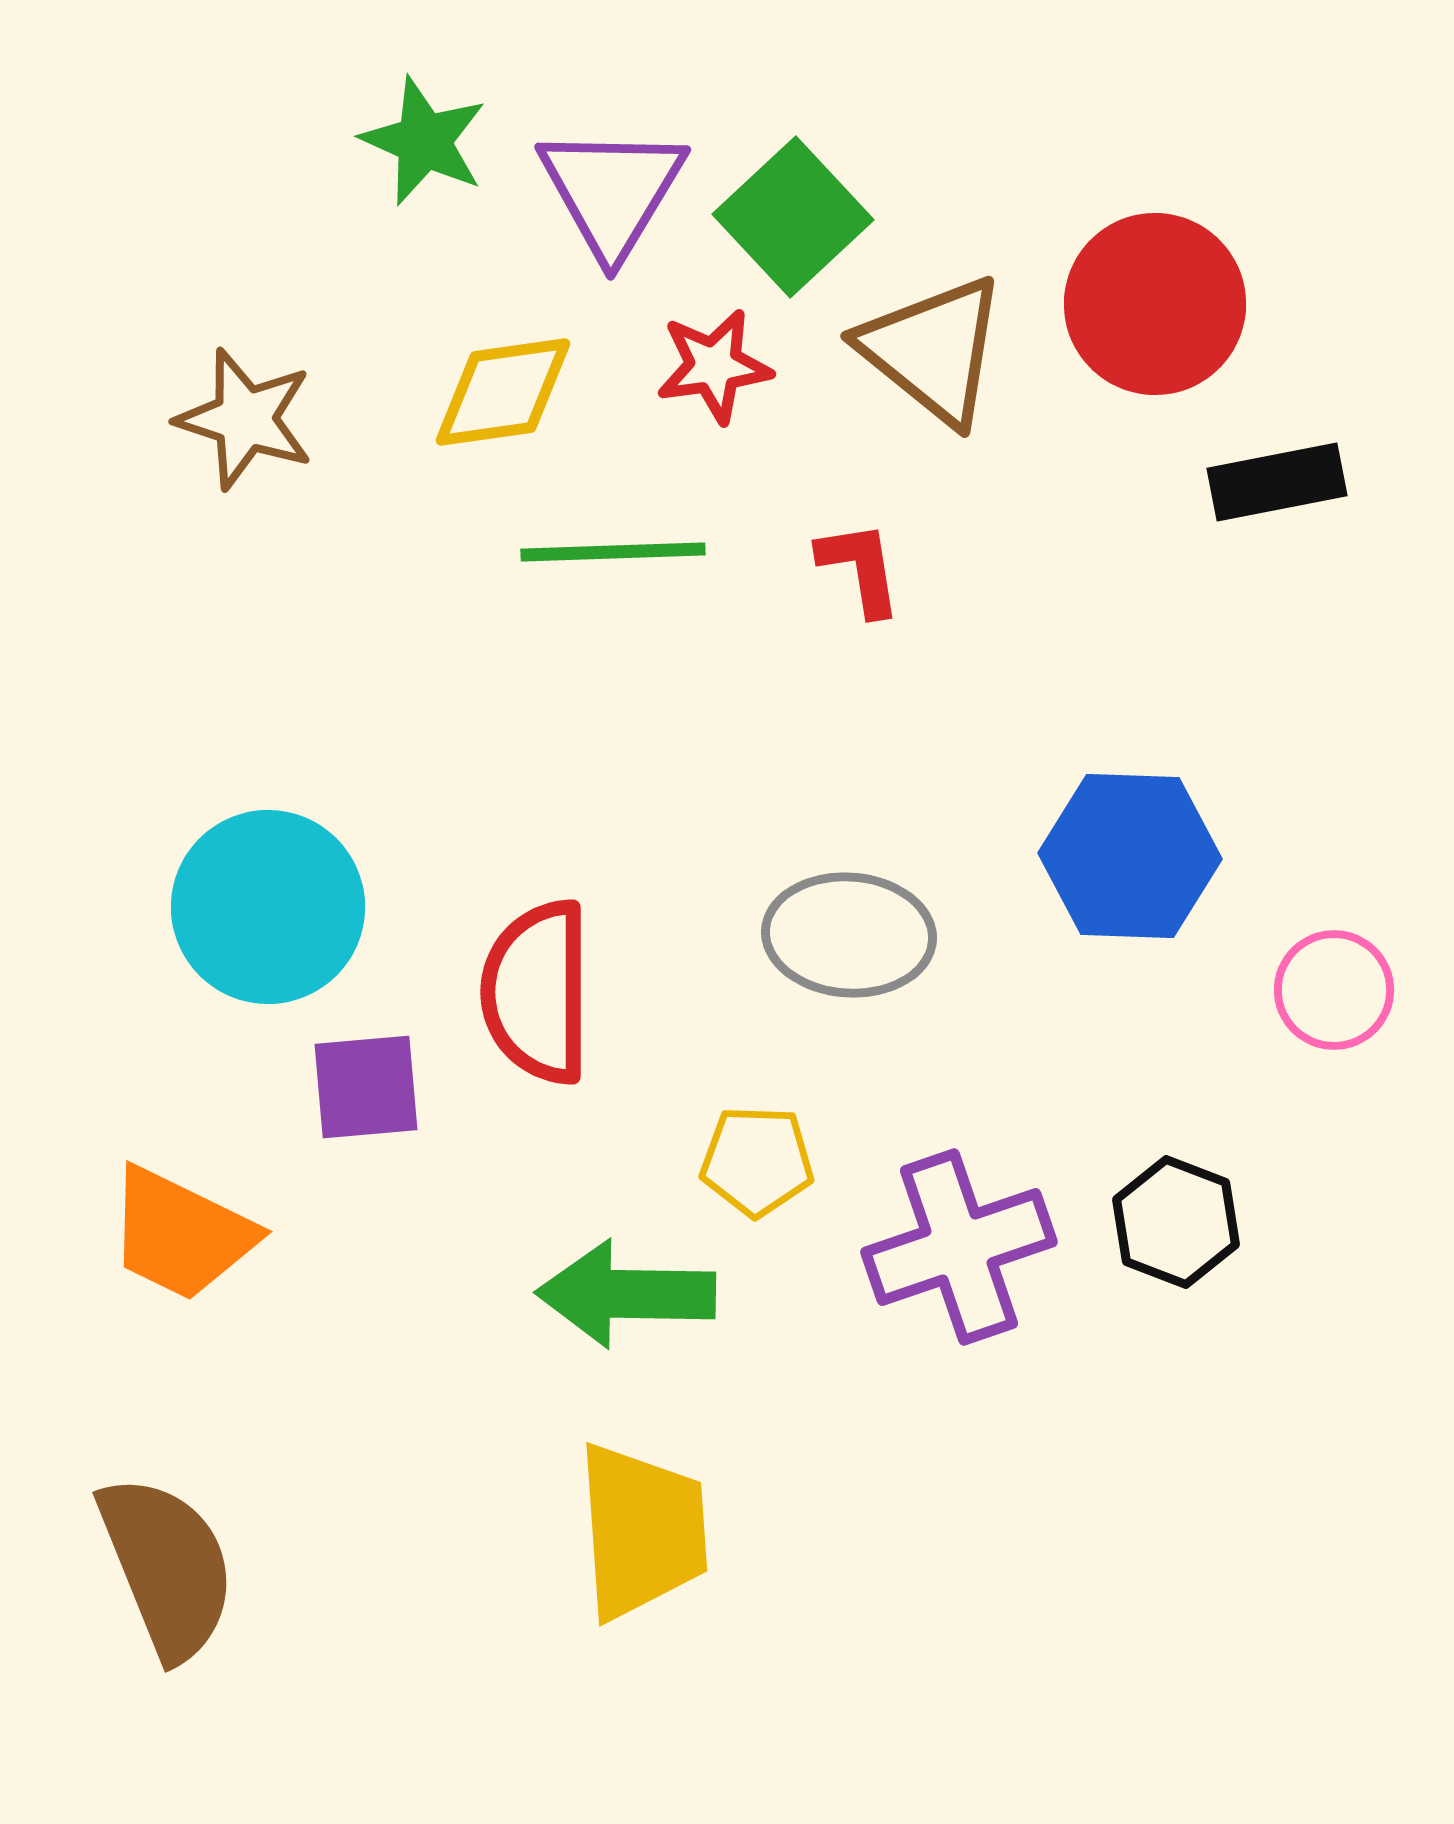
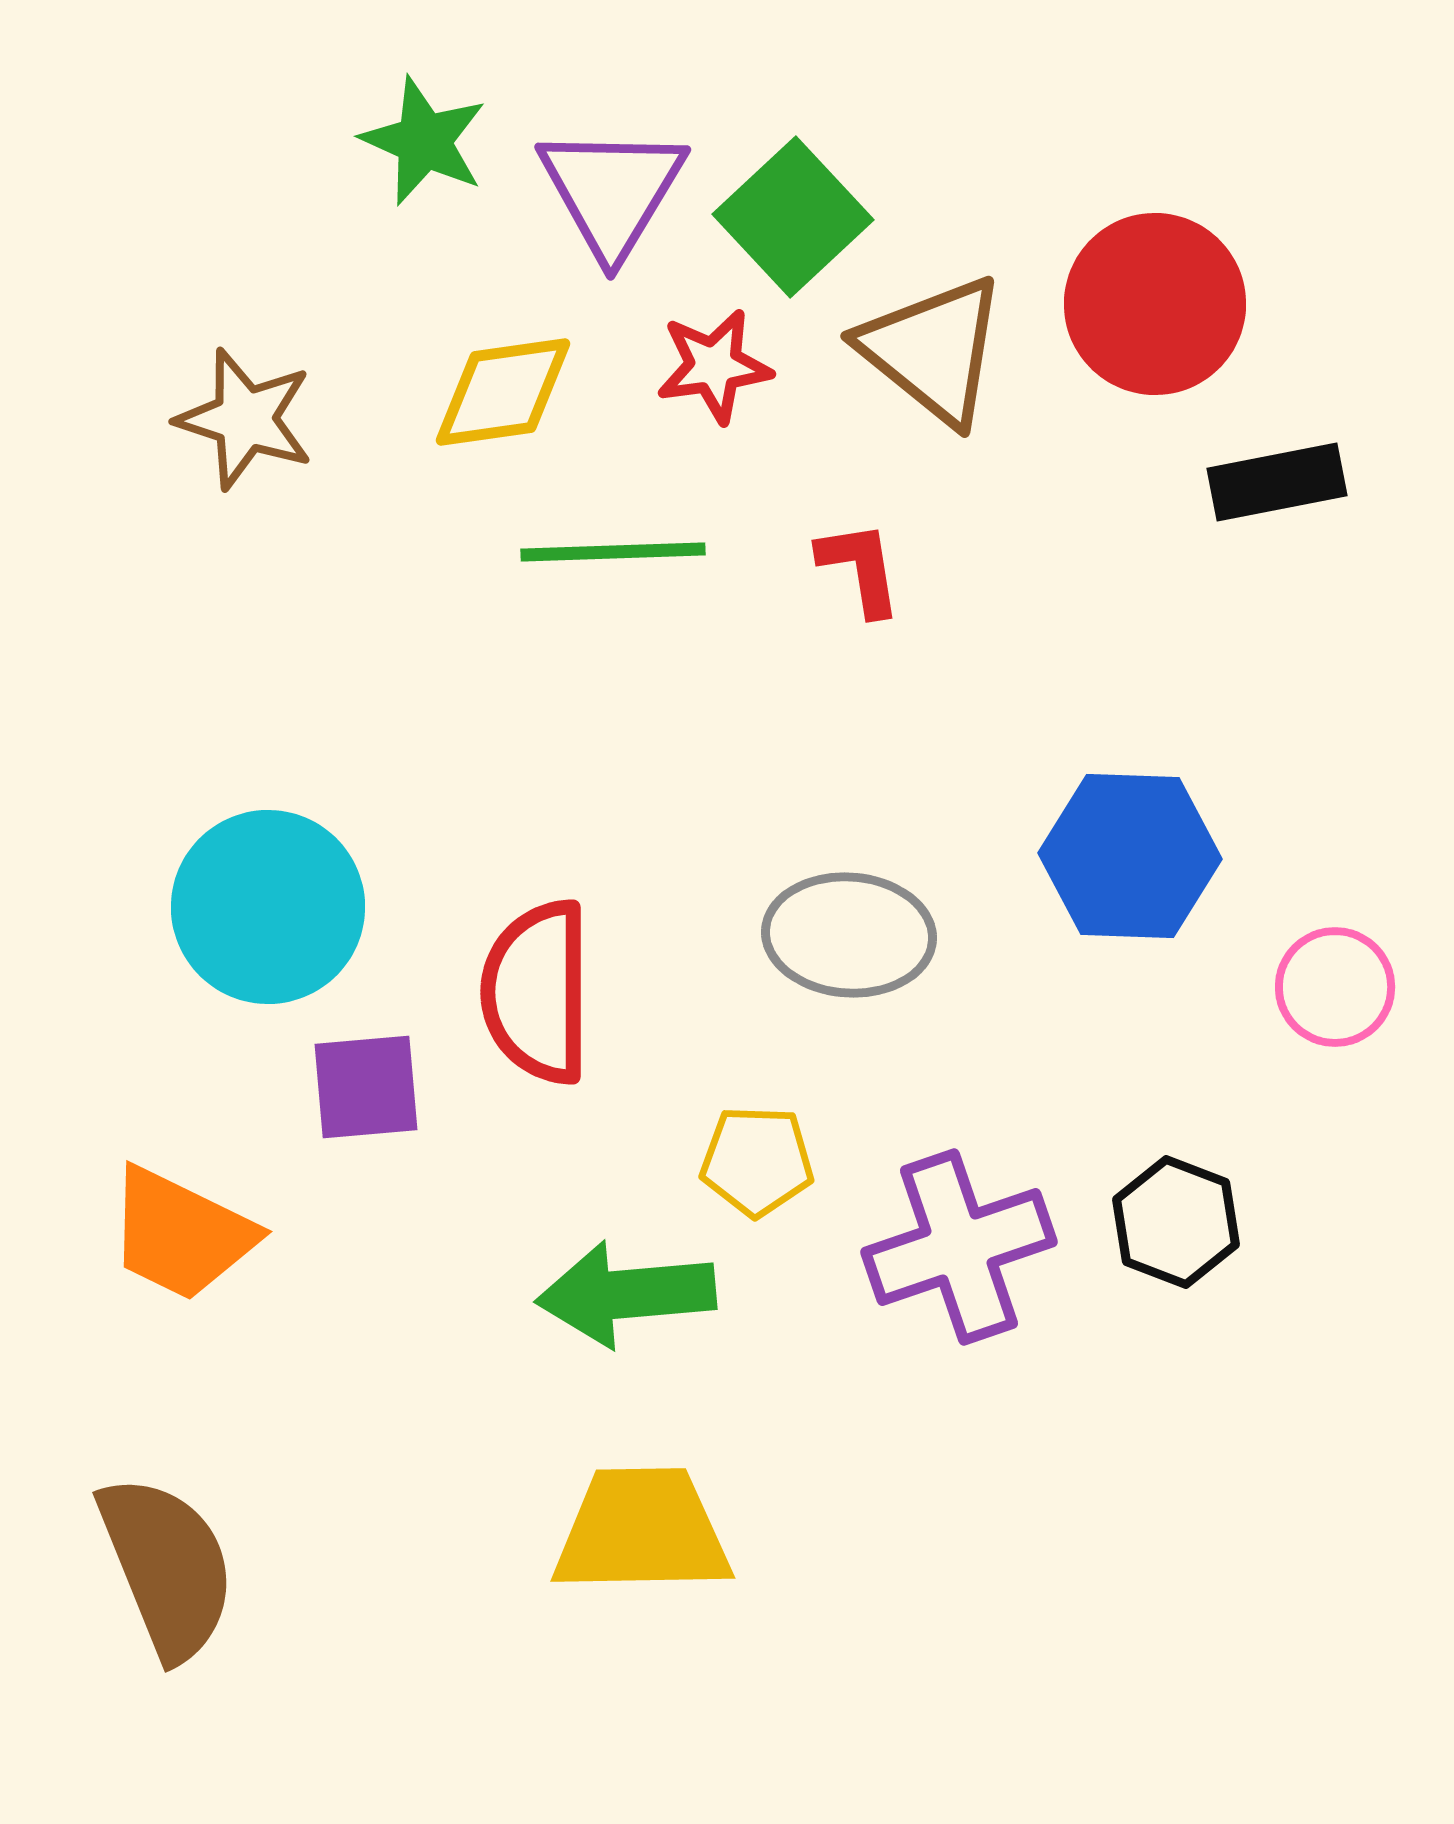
pink circle: moved 1 px right, 3 px up
green arrow: rotated 6 degrees counterclockwise
yellow trapezoid: rotated 87 degrees counterclockwise
